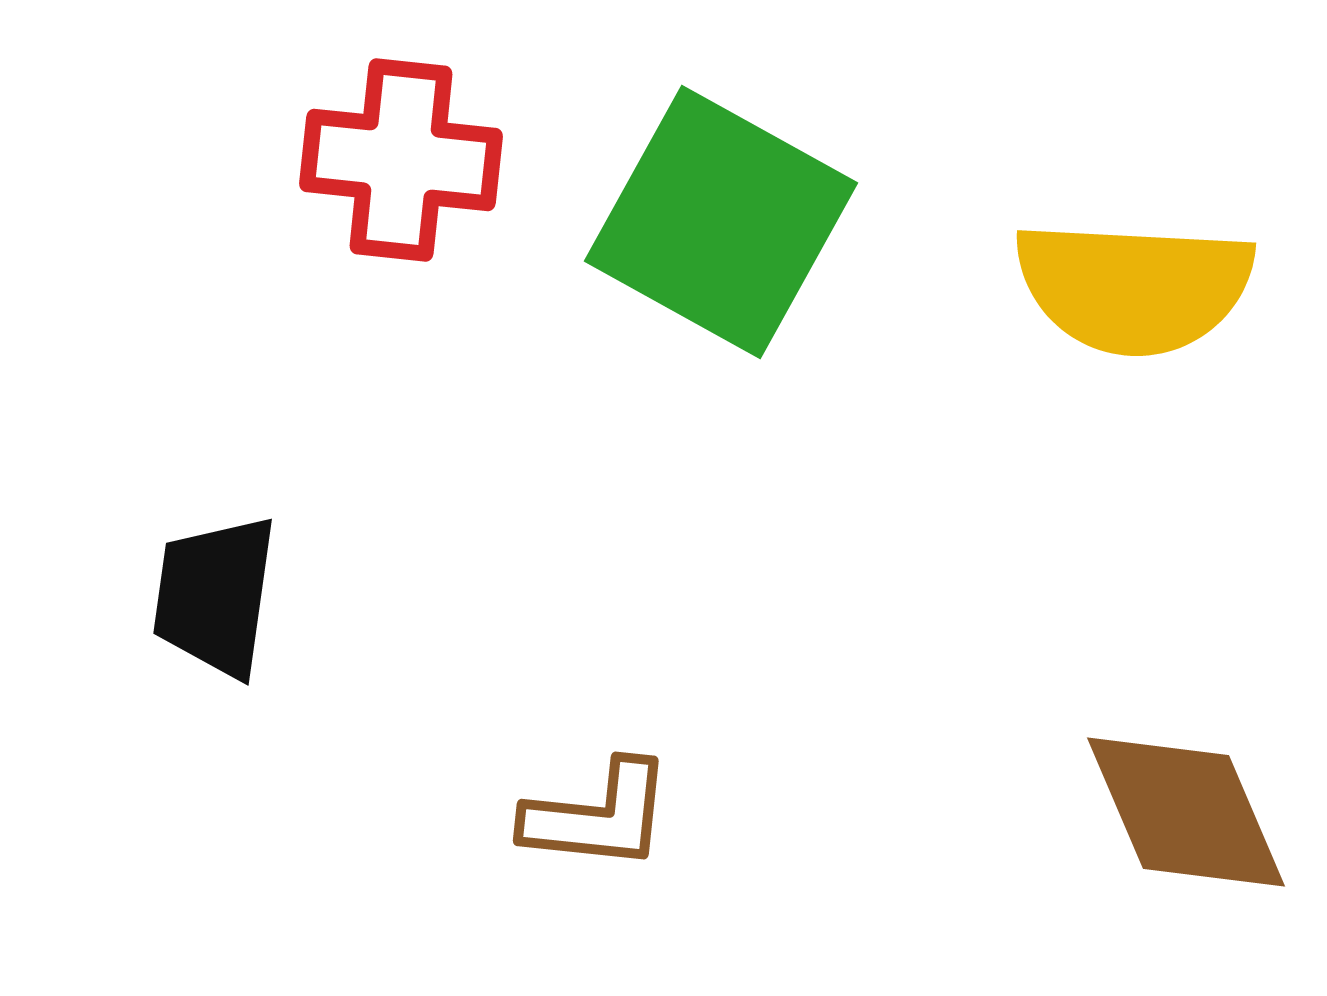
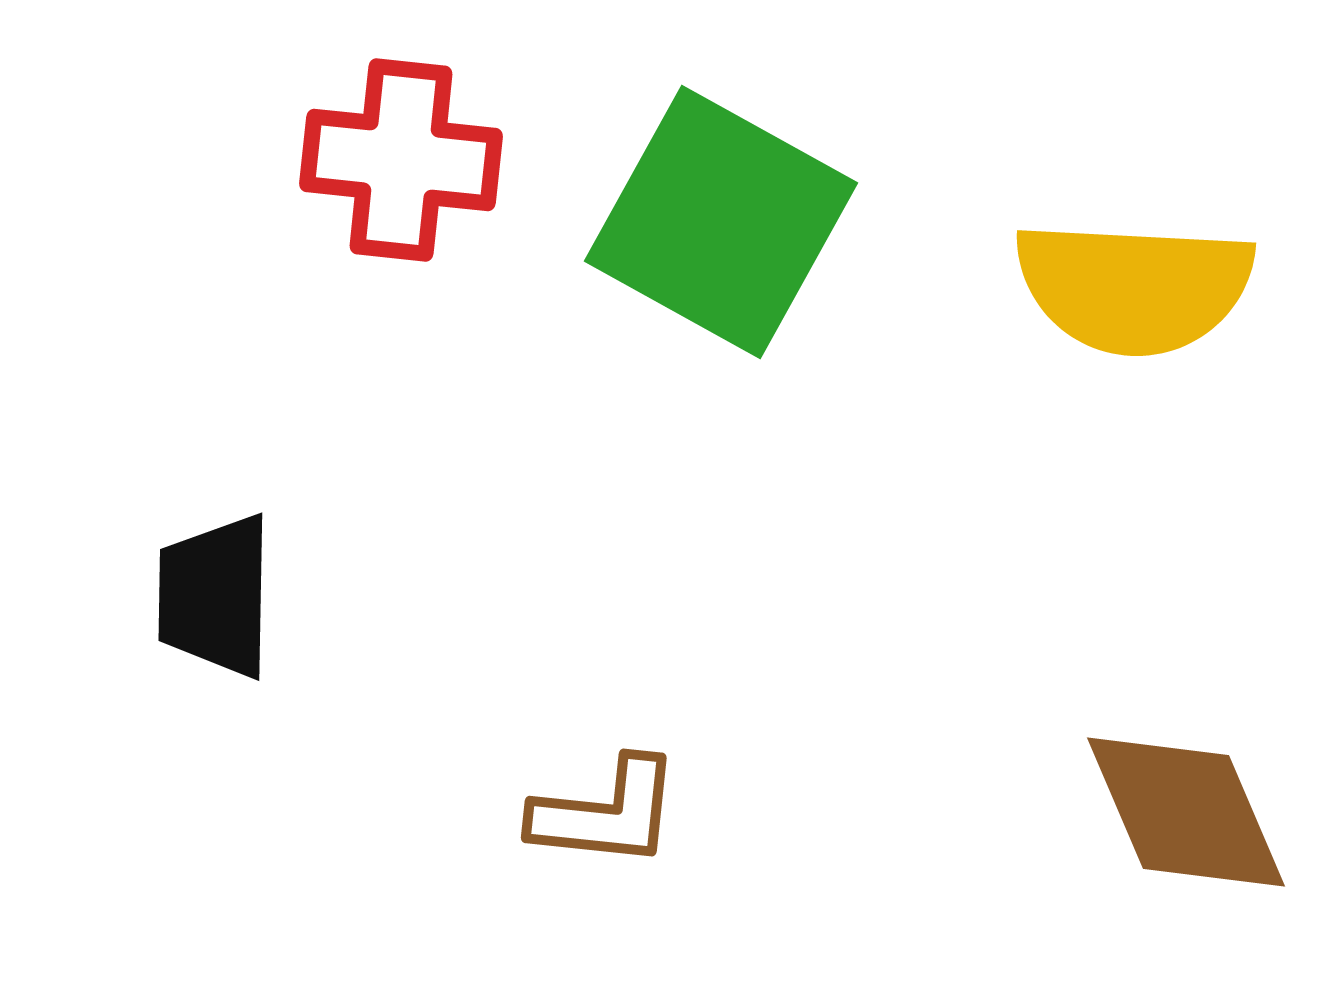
black trapezoid: rotated 7 degrees counterclockwise
brown L-shape: moved 8 px right, 3 px up
